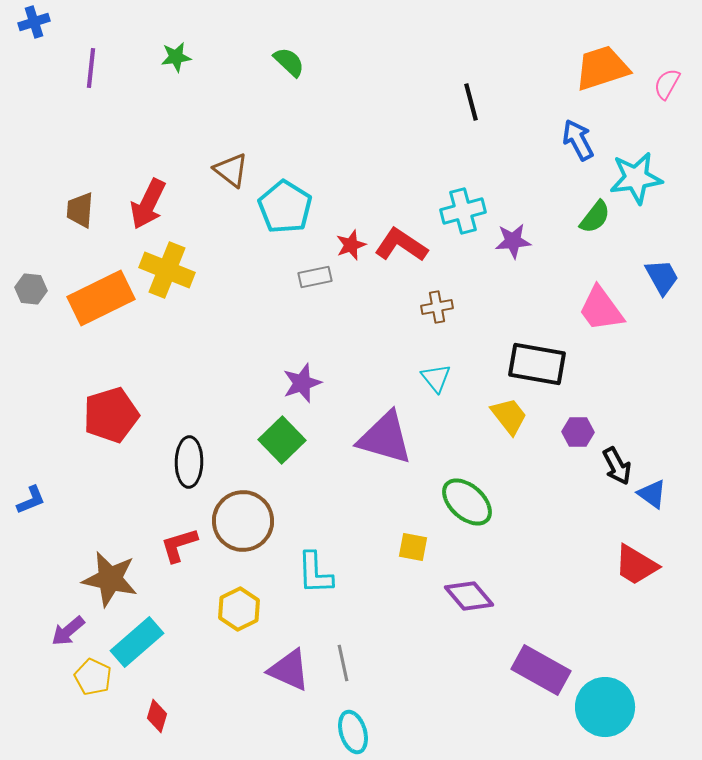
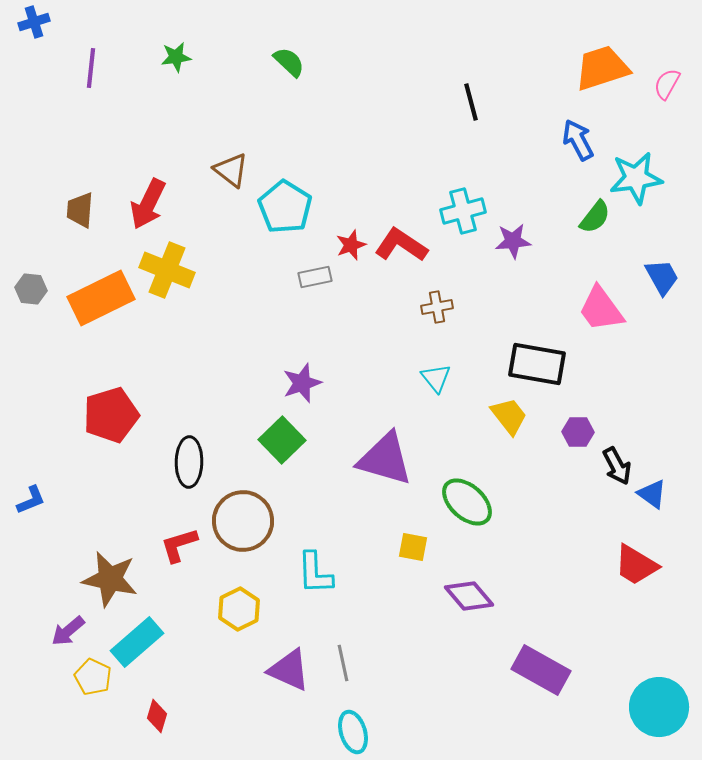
purple triangle at (385, 438): moved 21 px down
cyan circle at (605, 707): moved 54 px right
